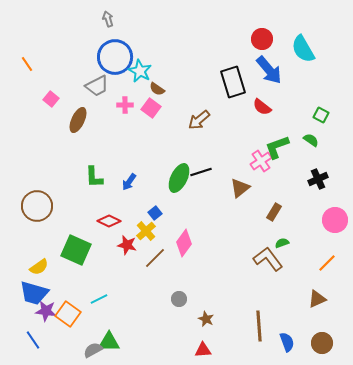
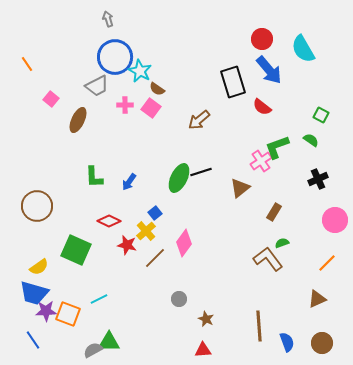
purple star at (46, 311): rotated 10 degrees counterclockwise
orange square at (68, 314): rotated 15 degrees counterclockwise
